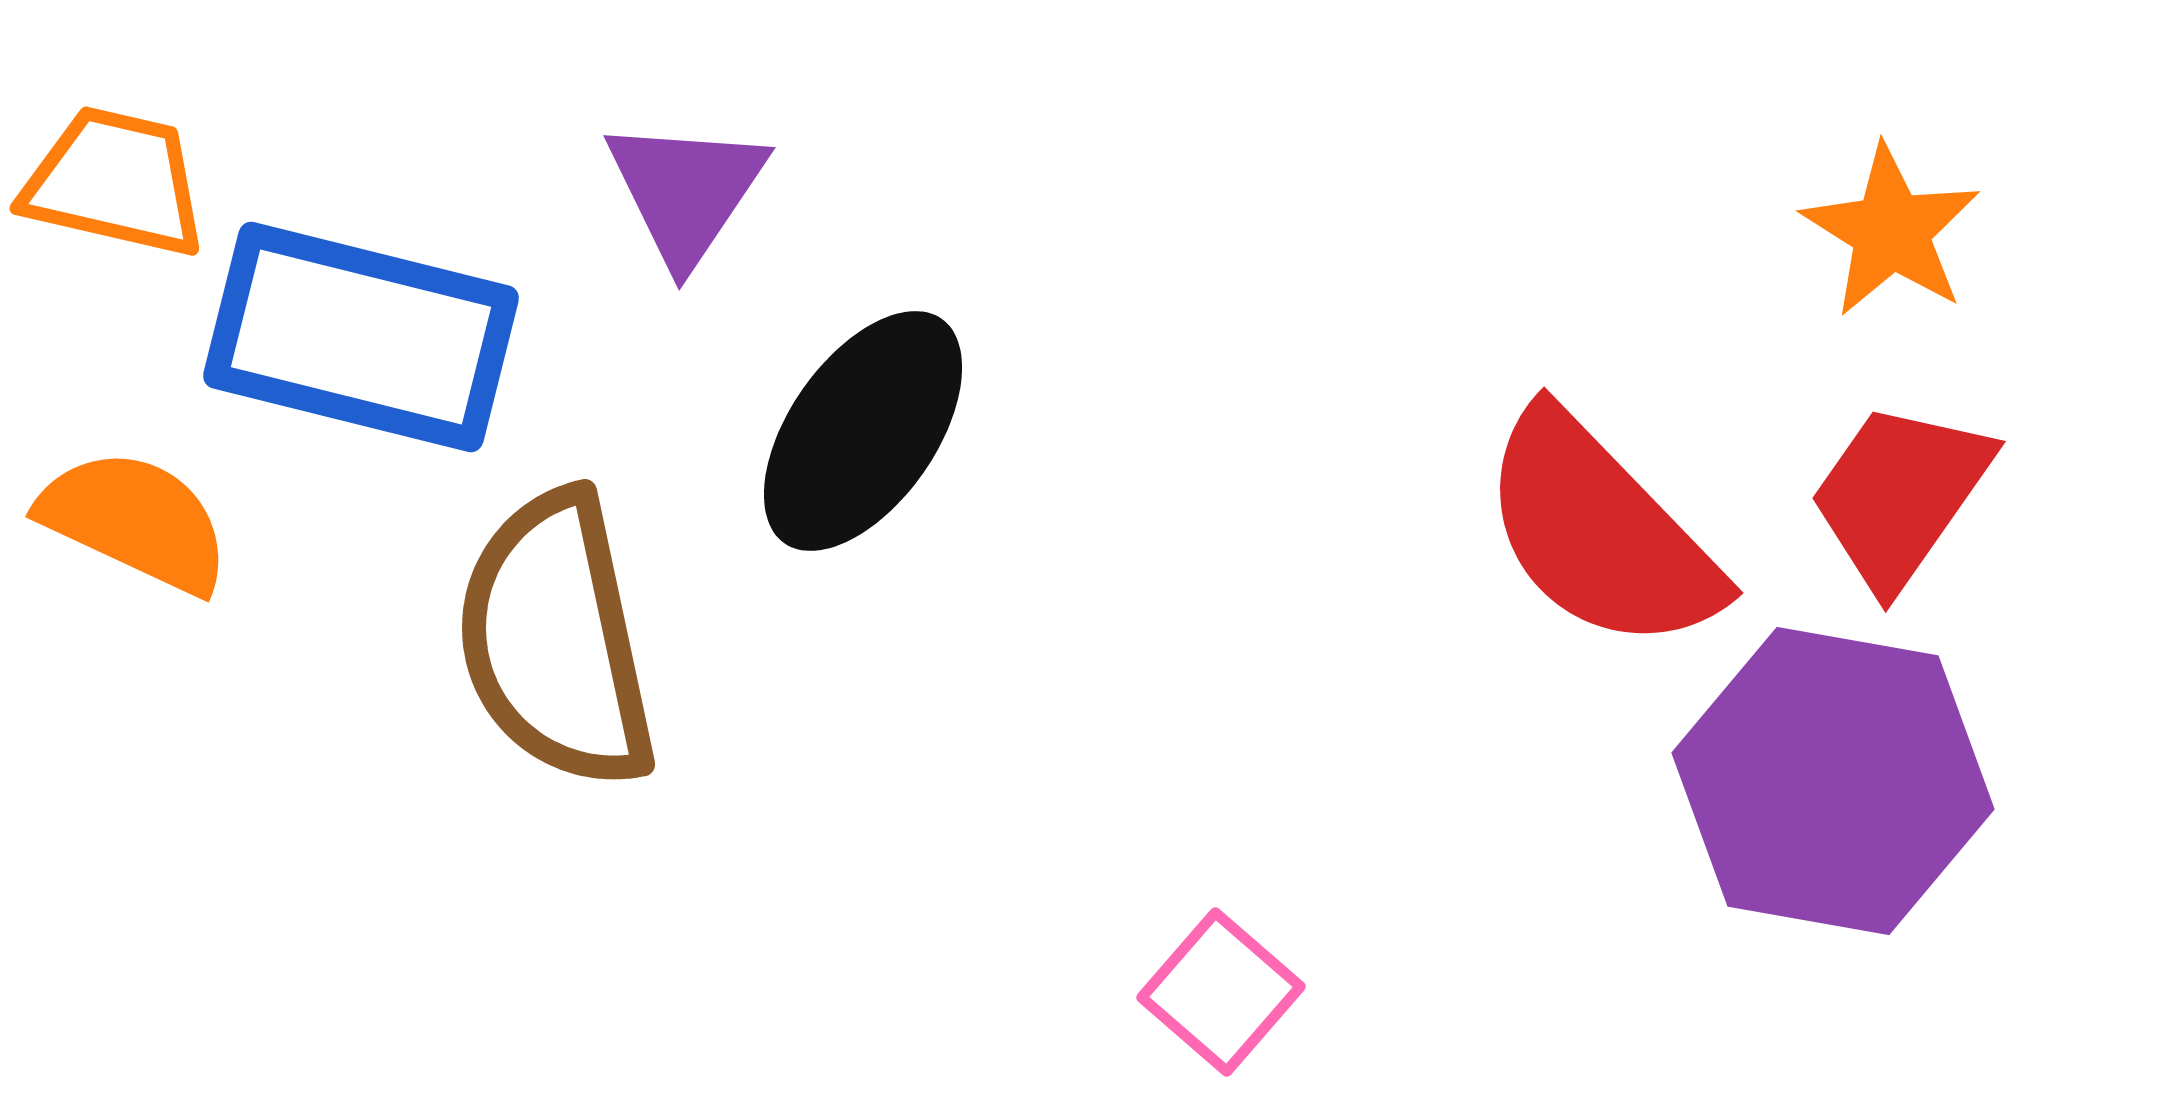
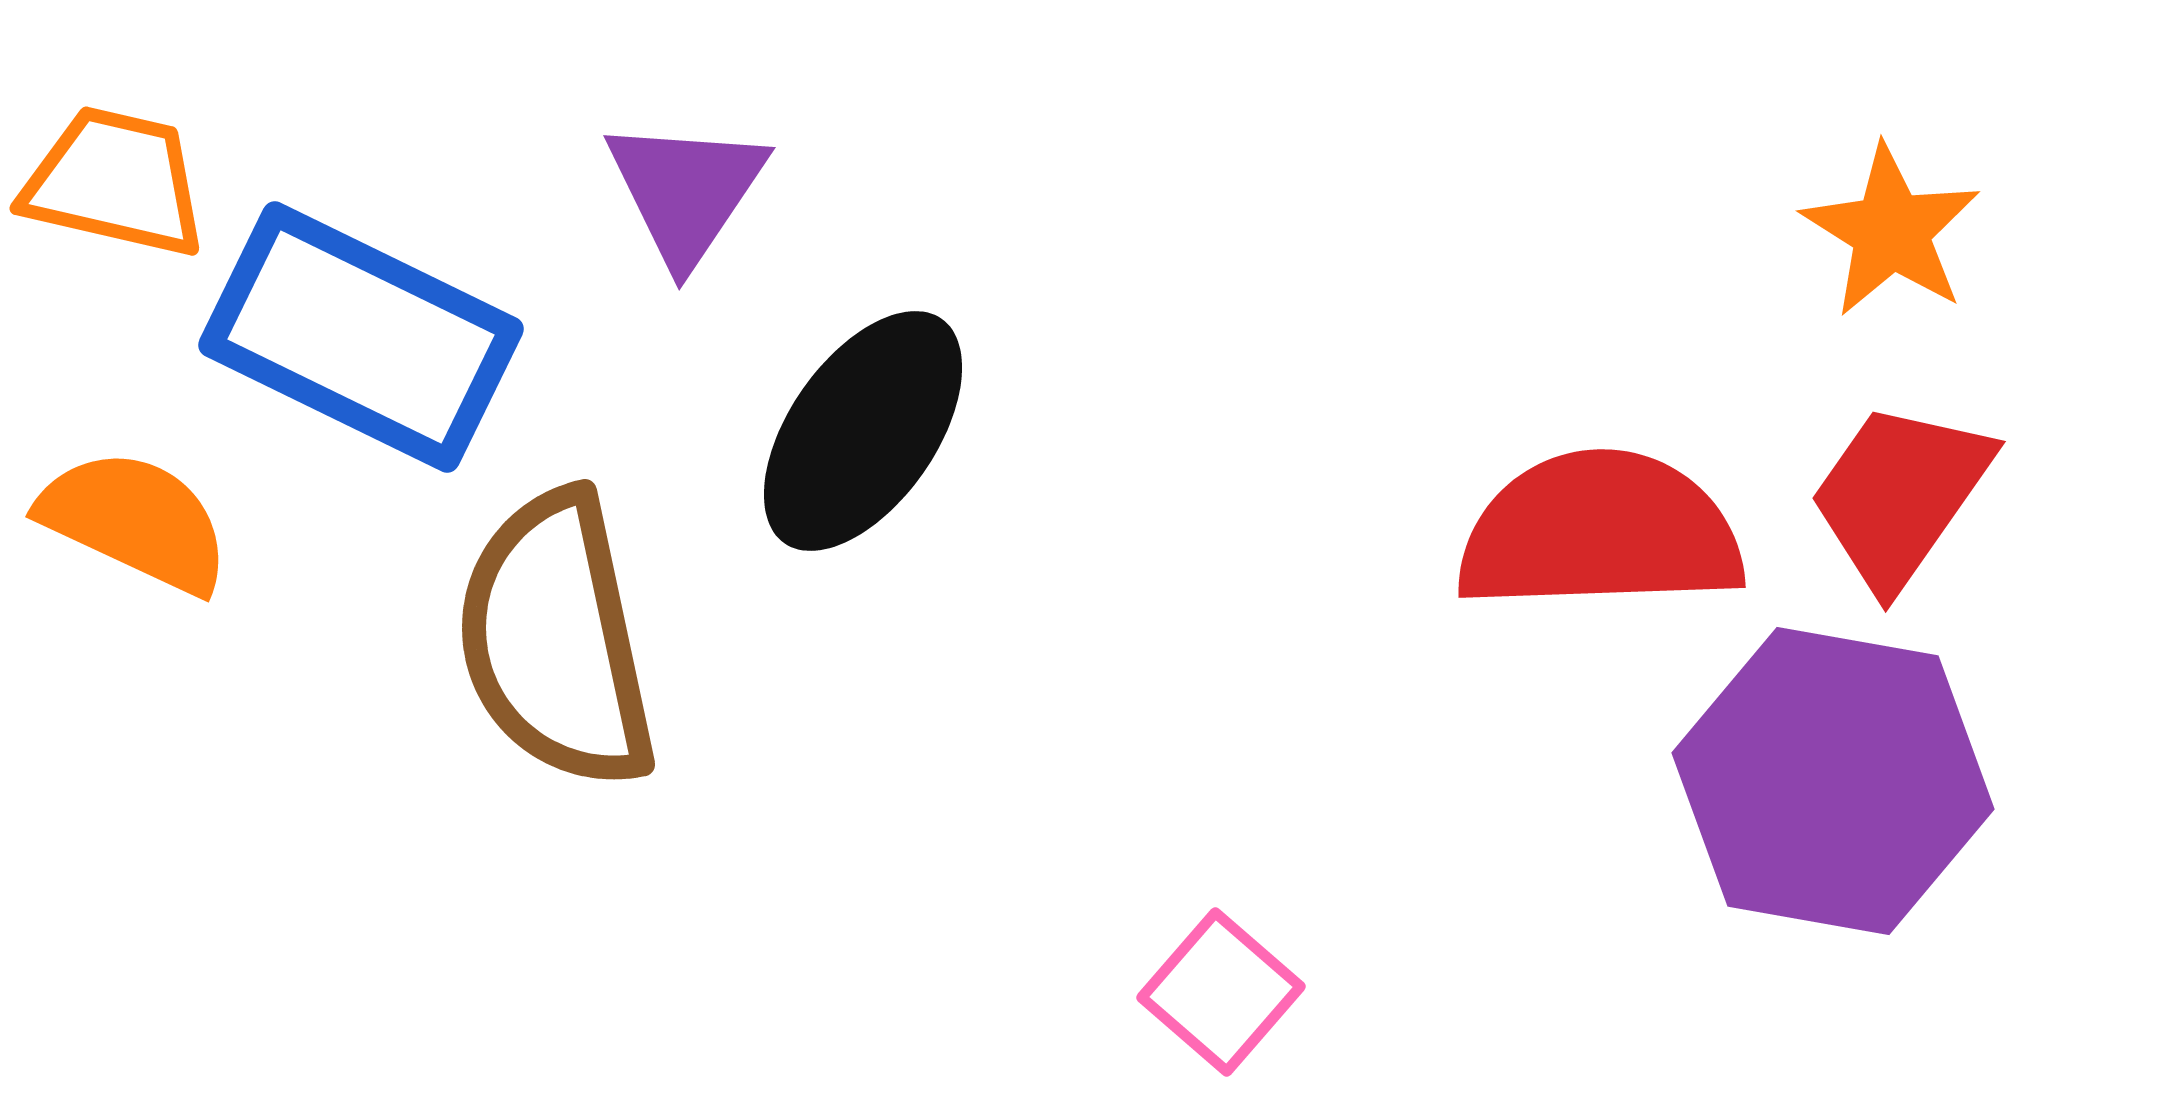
blue rectangle: rotated 12 degrees clockwise
red semicircle: rotated 132 degrees clockwise
